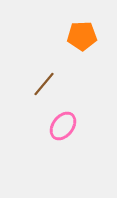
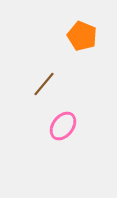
orange pentagon: rotated 24 degrees clockwise
